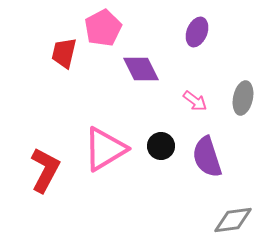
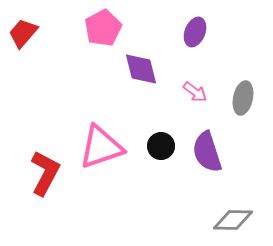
purple ellipse: moved 2 px left
red trapezoid: moved 41 px left, 20 px up; rotated 28 degrees clockwise
purple diamond: rotated 12 degrees clockwise
pink arrow: moved 9 px up
pink triangle: moved 4 px left, 2 px up; rotated 12 degrees clockwise
purple semicircle: moved 5 px up
red L-shape: moved 3 px down
gray diamond: rotated 9 degrees clockwise
